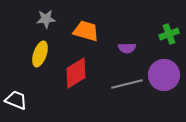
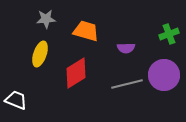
purple semicircle: moved 1 px left
